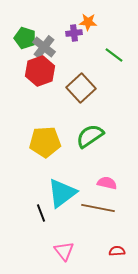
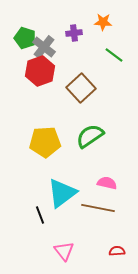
orange star: moved 15 px right
black line: moved 1 px left, 2 px down
